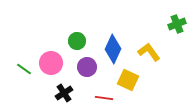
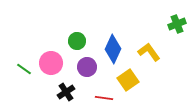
yellow square: rotated 30 degrees clockwise
black cross: moved 2 px right, 1 px up
